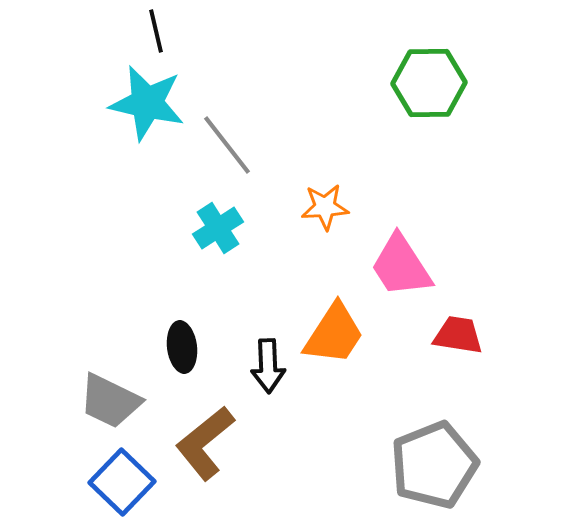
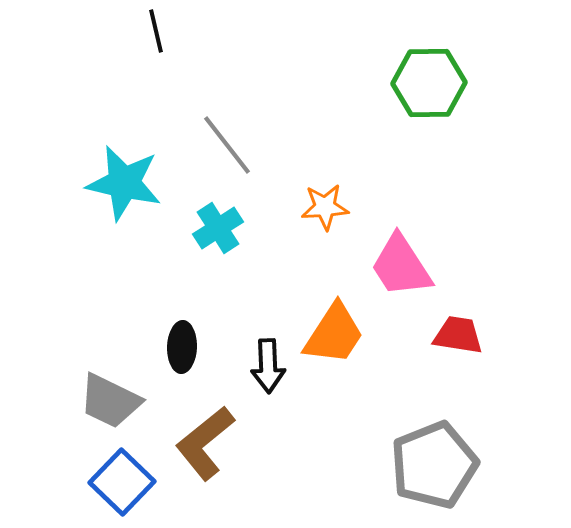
cyan star: moved 23 px left, 80 px down
black ellipse: rotated 9 degrees clockwise
